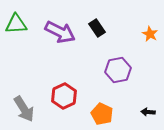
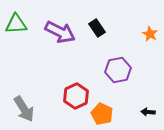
red hexagon: moved 12 px right
